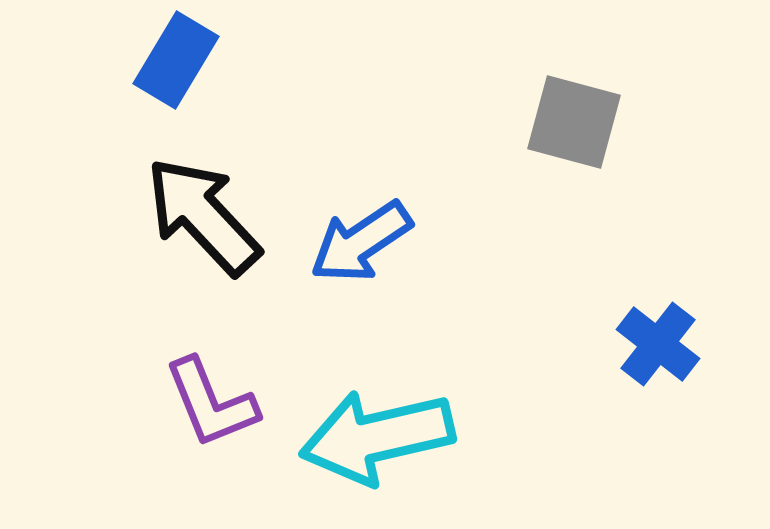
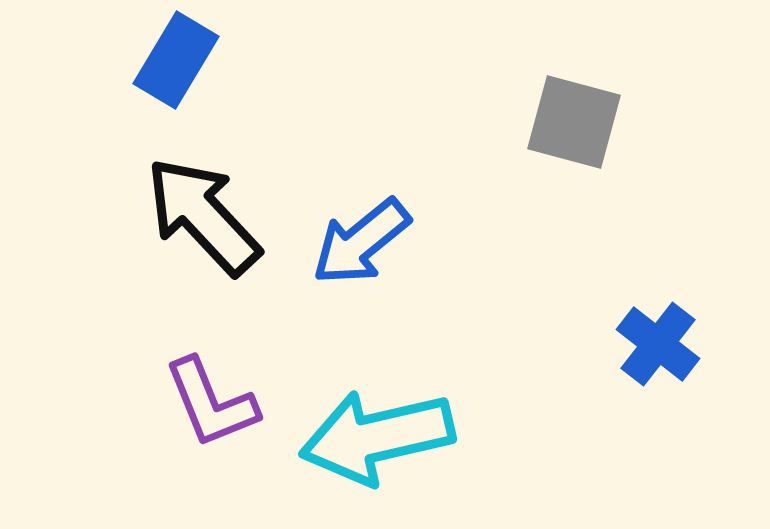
blue arrow: rotated 5 degrees counterclockwise
